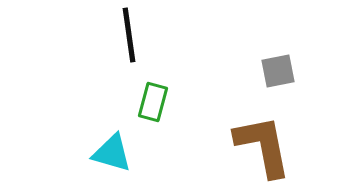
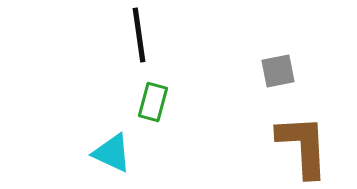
black line: moved 10 px right
brown L-shape: moved 40 px right; rotated 8 degrees clockwise
cyan triangle: rotated 9 degrees clockwise
